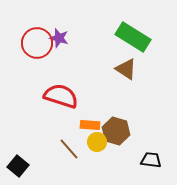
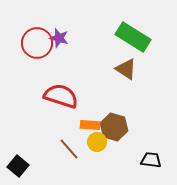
brown hexagon: moved 2 px left, 4 px up
